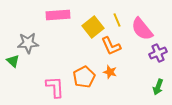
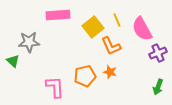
pink semicircle: rotated 10 degrees clockwise
gray star: moved 1 px right, 1 px up
orange pentagon: moved 1 px right, 1 px up; rotated 15 degrees clockwise
